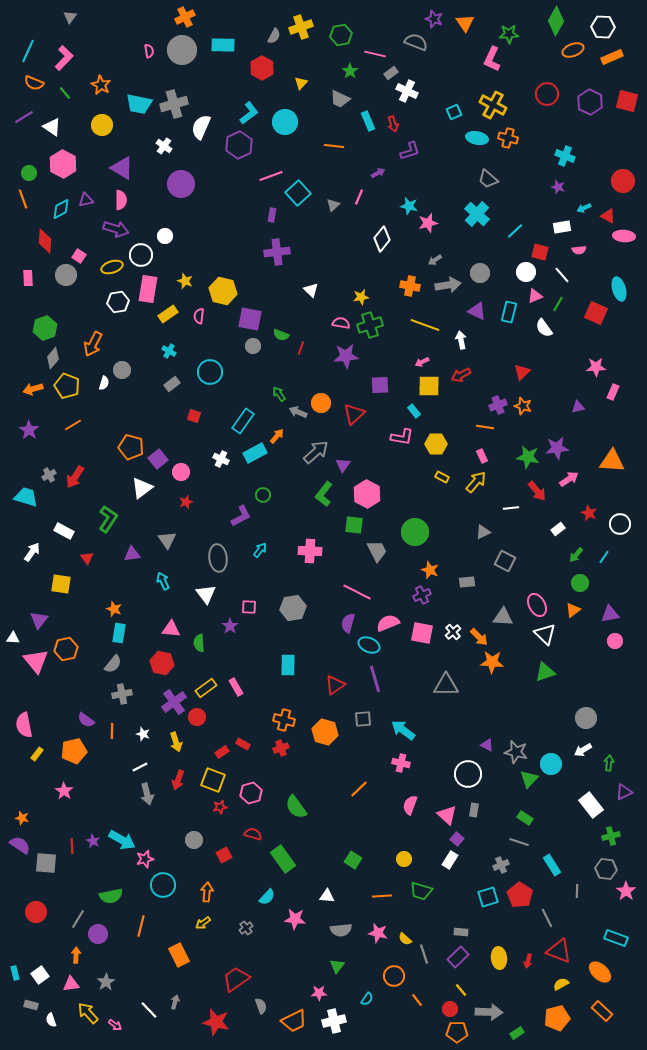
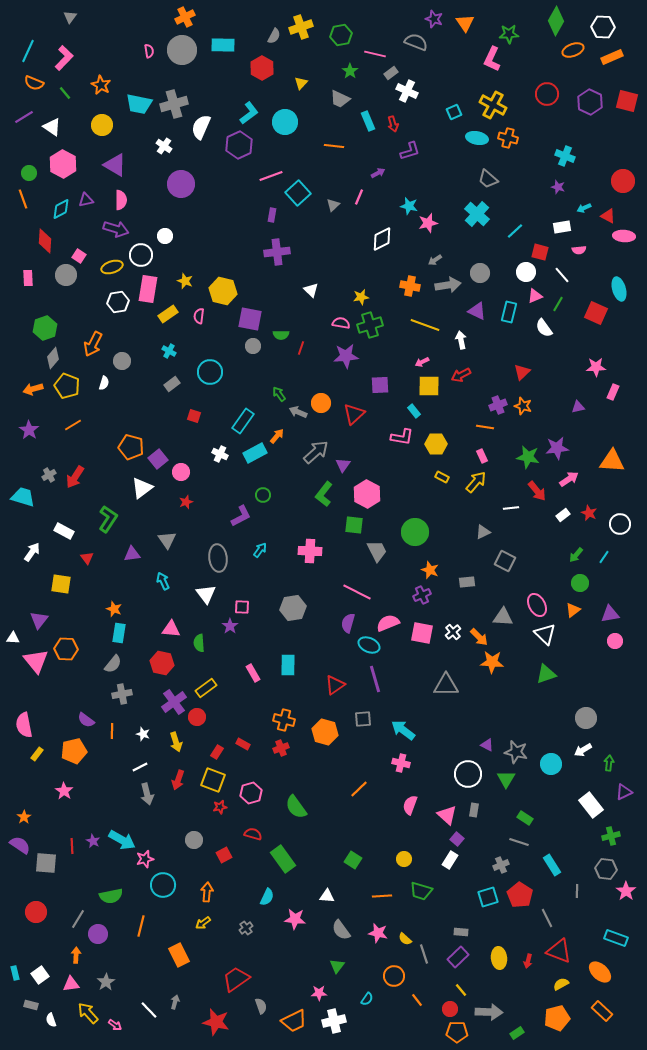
purple triangle at (122, 168): moved 7 px left, 3 px up
white diamond at (382, 239): rotated 25 degrees clockwise
green semicircle at (281, 335): rotated 21 degrees counterclockwise
gray circle at (122, 370): moved 9 px up
white cross at (221, 459): moved 1 px left, 5 px up
cyan trapezoid at (26, 497): moved 3 px left
white rectangle at (558, 529): moved 5 px right, 14 px up
pink square at (249, 607): moved 7 px left
orange hexagon at (66, 649): rotated 15 degrees clockwise
green triangle at (545, 672): moved 1 px right, 2 px down
pink rectangle at (236, 687): moved 17 px right, 14 px up
red rectangle at (222, 752): moved 5 px left; rotated 24 degrees counterclockwise
green triangle at (529, 779): moved 23 px left; rotated 12 degrees counterclockwise
orange star at (22, 818): moved 2 px right, 1 px up; rotated 24 degrees clockwise
cyan semicircle at (267, 897): rotated 18 degrees counterclockwise
gray semicircle at (341, 930): rotated 60 degrees clockwise
